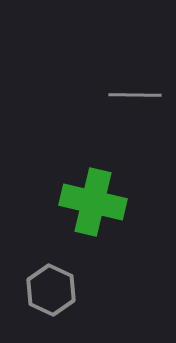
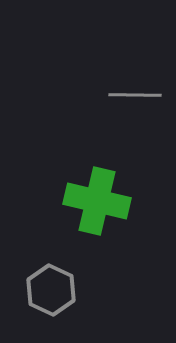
green cross: moved 4 px right, 1 px up
